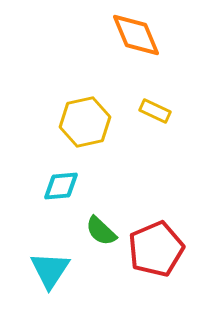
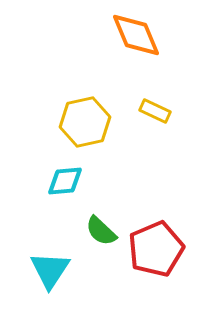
cyan diamond: moved 4 px right, 5 px up
